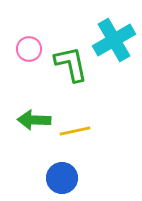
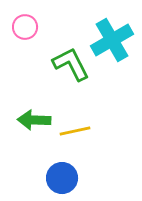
cyan cross: moved 2 px left
pink circle: moved 4 px left, 22 px up
green L-shape: rotated 15 degrees counterclockwise
